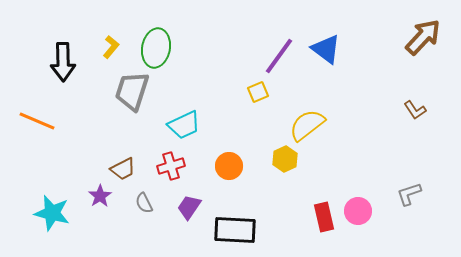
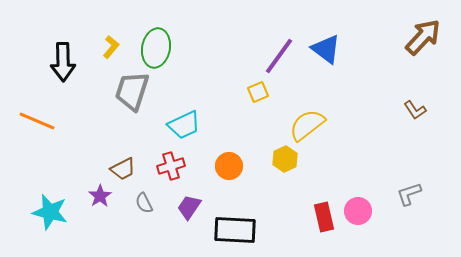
cyan star: moved 2 px left, 1 px up
